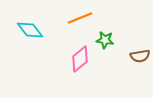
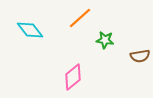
orange line: rotated 20 degrees counterclockwise
pink diamond: moved 7 px left, 18 px down
